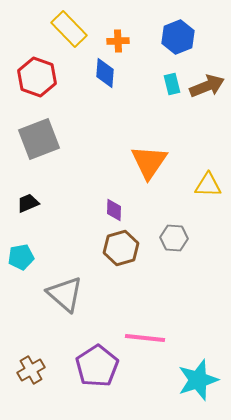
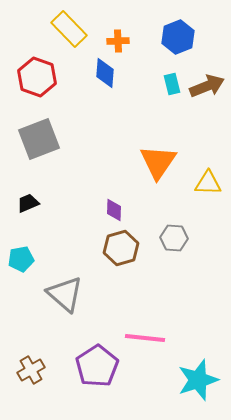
orange triangle: moved 9 px right
yellow triangle: moved 2 px up
cyan pentagon: moved 2 px down
